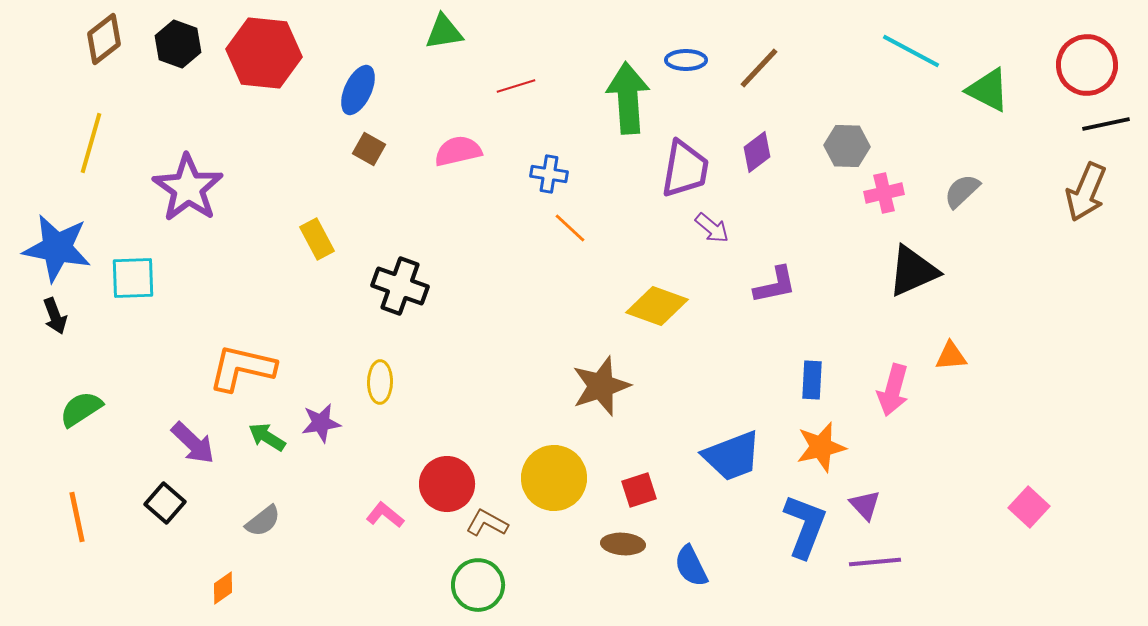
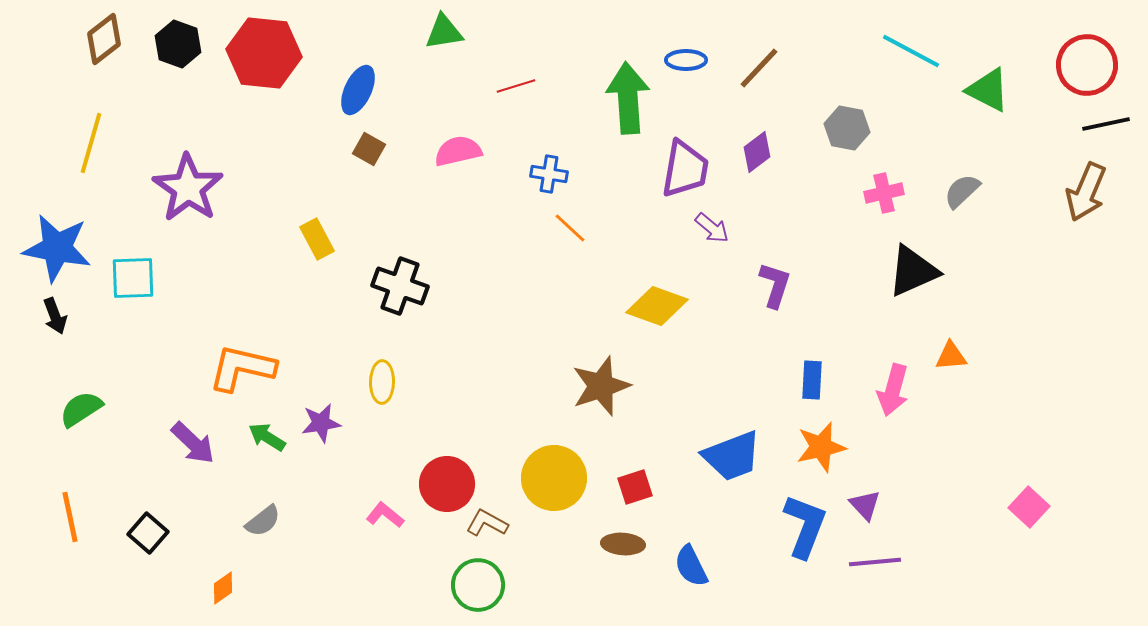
gray hexagon at (847, 146): moved 18 px up; rotated 9 degrees clockwise
purple L-shape at (775, 285): rotated 60 degrees counterclockwise
yellow ellipse at (380, 382): moved 2 px right
red square at (639, 490): moved 4 px left, 3 px up
black square at (165, 503): moved 17 px left, 30 px down
orange line at (77, 517): moved 7 px left
